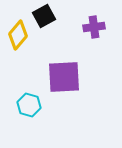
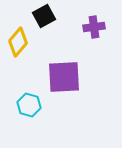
yellow diamond: moved 7 px down
